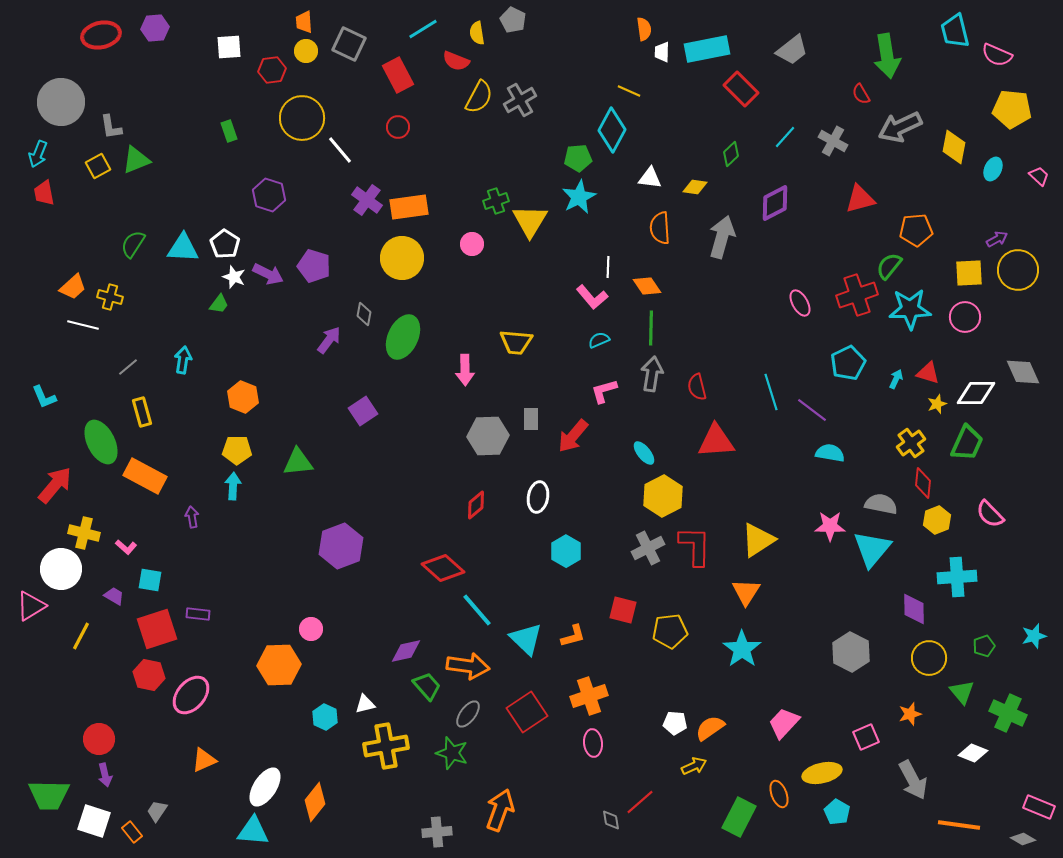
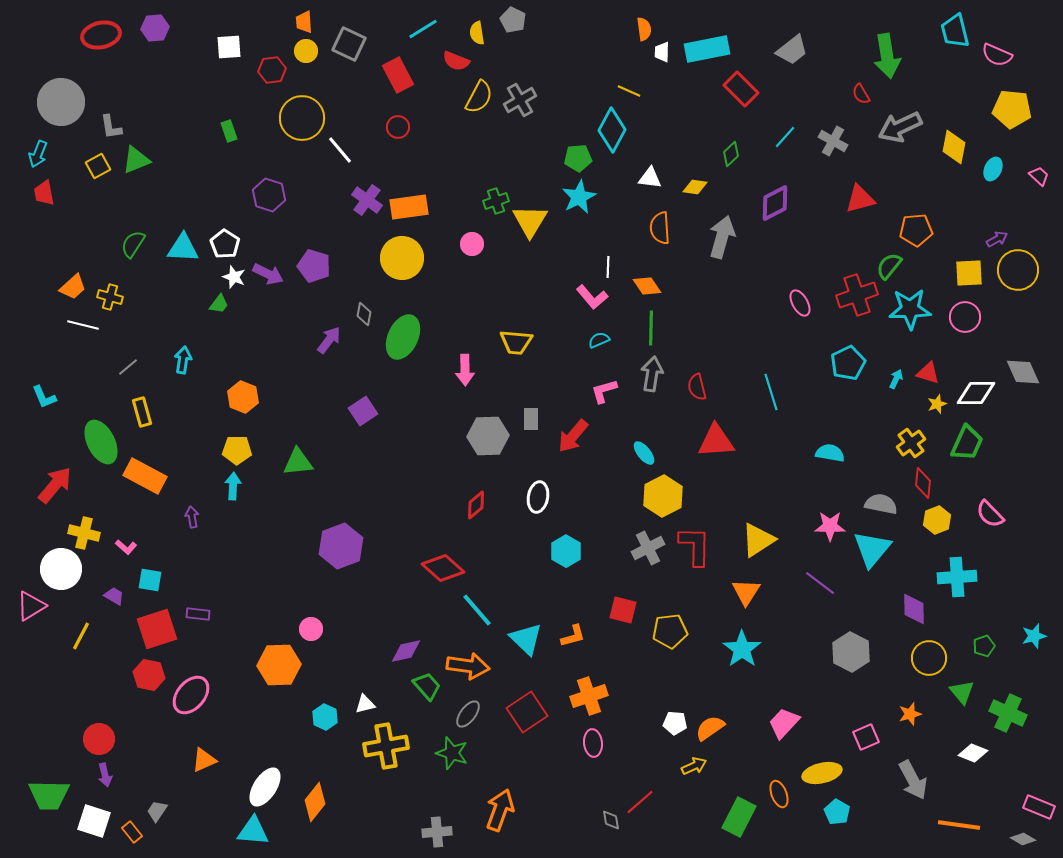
purple line at (812, 410): moved 8 px right, 173 px down
